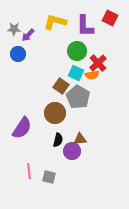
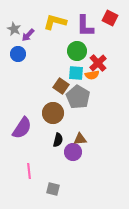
gray star: rotated 24 degrees clockwise
cyan square: rotated 21 degrees counterclockwise
brown circle: moved 2 px left
purple circle: moved 1 px right, 1 px down
gray square: moved 4 px right, 12 px down
